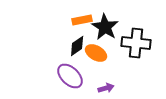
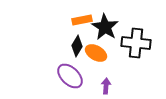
black diamond: rotated 25 degrees counterclockwise
purple arrow: moved 2 px up; rotated 70 degrees counterclockwise
